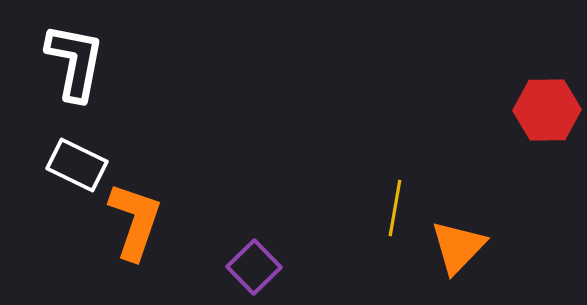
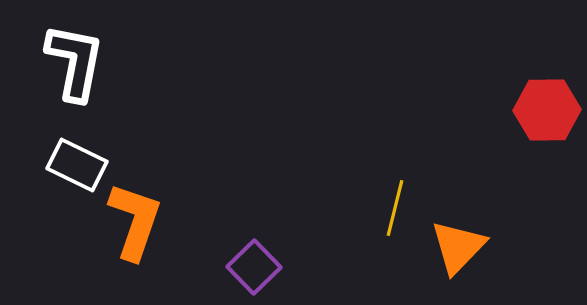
yellow line: rotated 4 degrees clockwise
